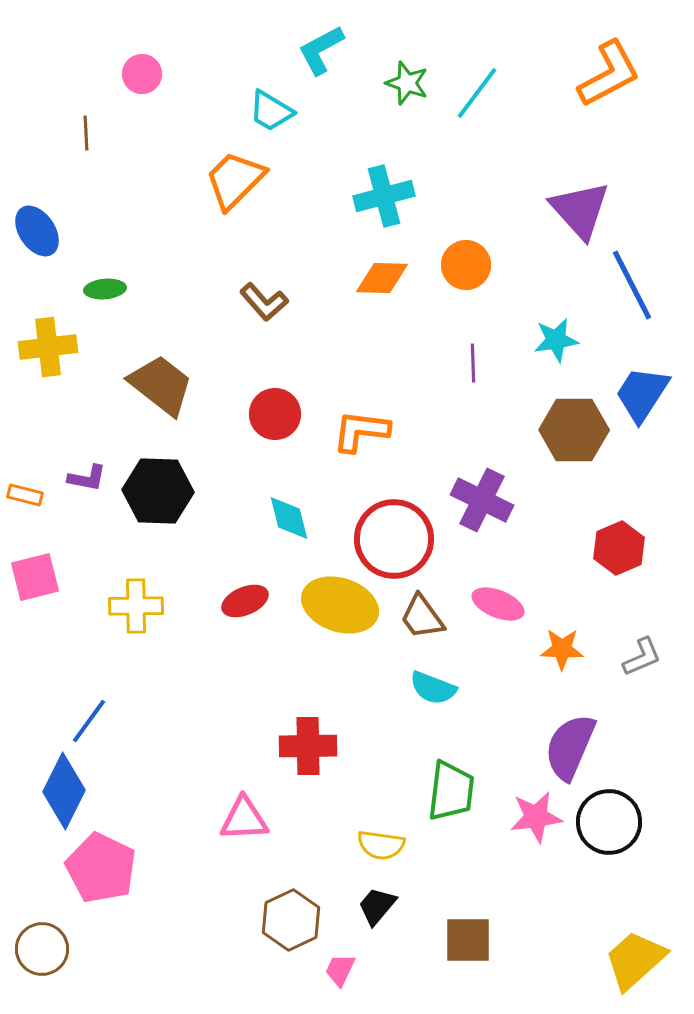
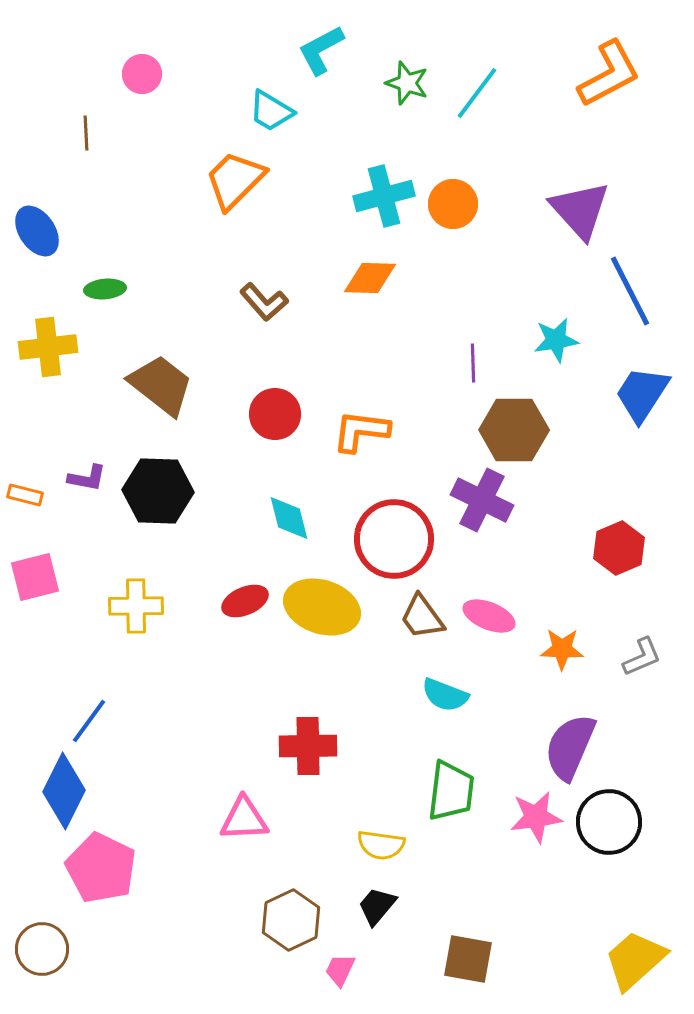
orange circle at (466, 265): moved 13 px left, 61 px up
orange diamond at (382, 278): moved 12 px left
blue line at (632, 285): moved 2 px left, 6 px down
brown hexagon at (574, 430): moved 60 px left
pink ellipse at (498, 604): moved 9 px left, 12 px down
yellow ellipse at (340, 605): moved 18 px left, 2 px down
cyan semicircle at (433, 688): moved 12 px right, 7 px down
brown square at (468, 940): moved 19 px down; rotated 10 degrees clockwise
